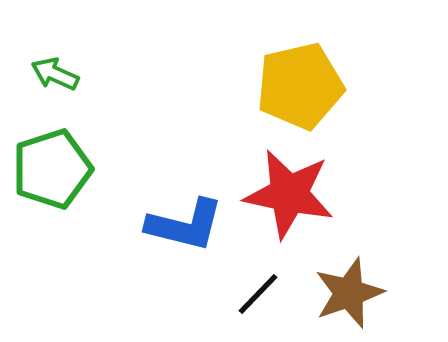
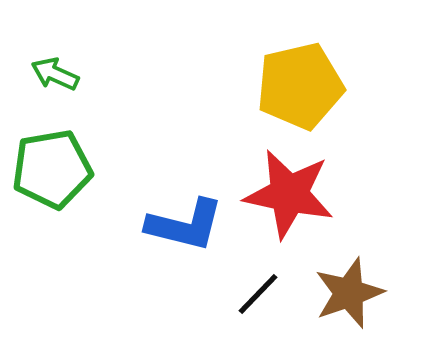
green pentagon: rotated 8 degrees clockwise
